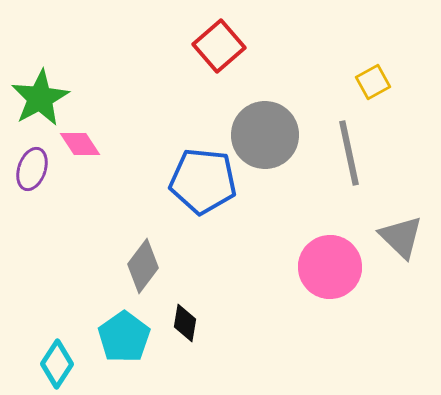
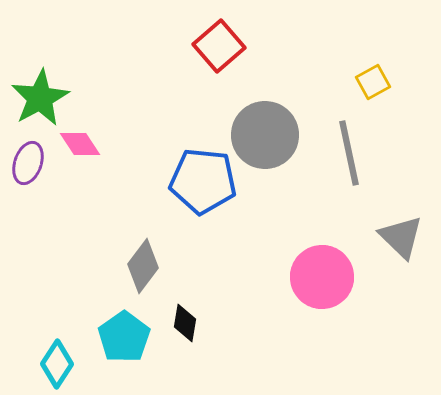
purple ellipse: moved 4 px left, 6 px up
pink circle: moved 8 px left, 10 px down
